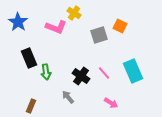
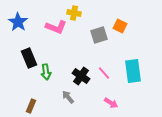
yellow cross: rotated 24 degrees counterclockwise
cyan rectangle: rotated 15 degrees clockwise
